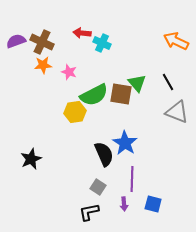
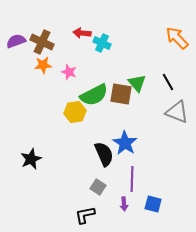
orange arrow: moved 1 px right, 3 px up; rotated 20 degrees clockwise
black L-shape: moved 4 px left, 3 px down
